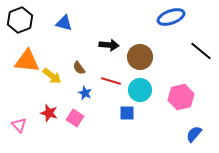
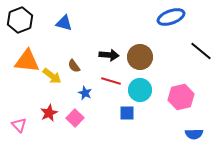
black arrow: moved 10 px down
brown semicircle: moved 5 px left, 2 px up
red star: rotated 30 degrees clockwise
pink square: rotated 12 degrees clockwise
blue semicircle: rotated 132 degrees counterclockwise
